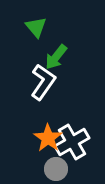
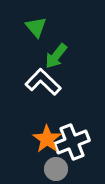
green arrow: moved 1 px up
white L-shape: rotated 81 degrees counterclockwise
orange star: moved 1 px left, 1 px down
white cross: rotated 8 degrees clockwise
